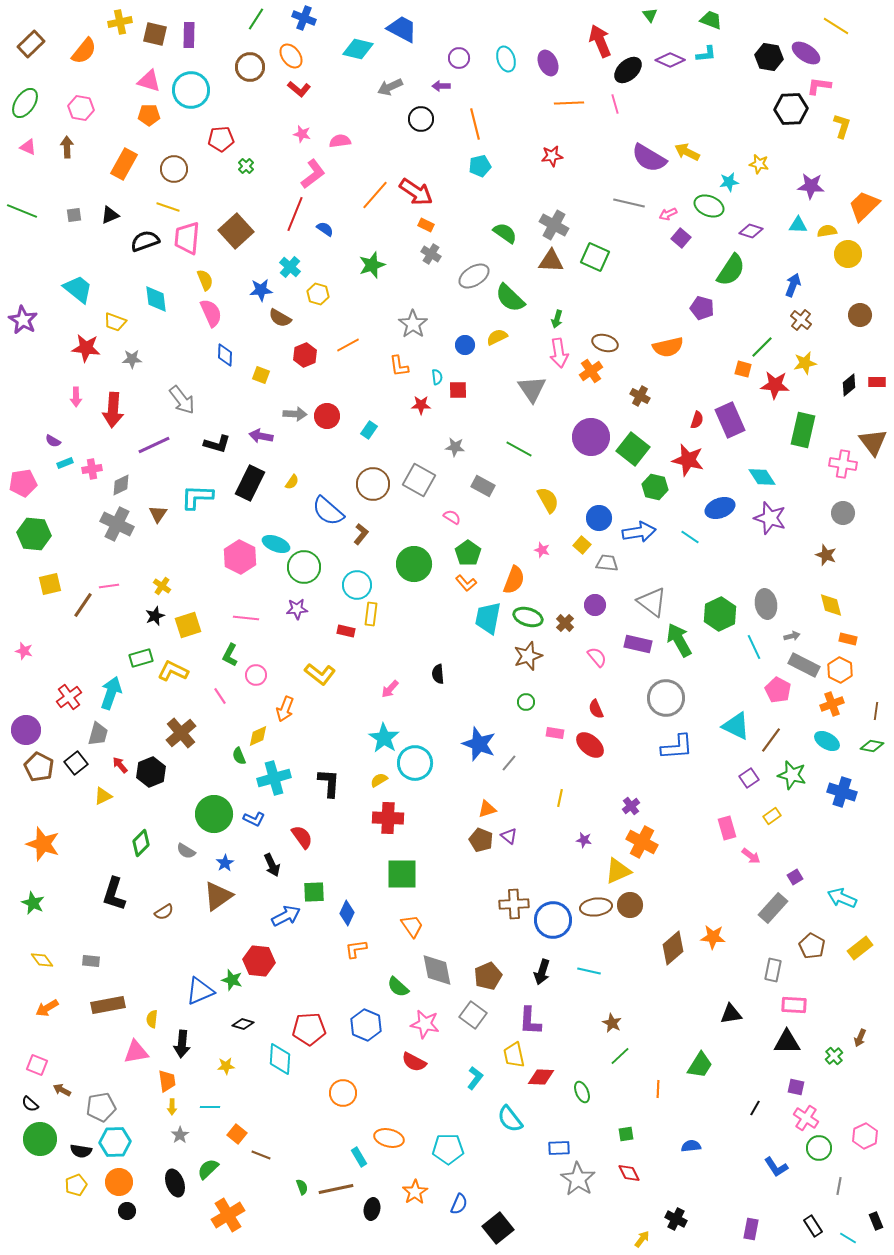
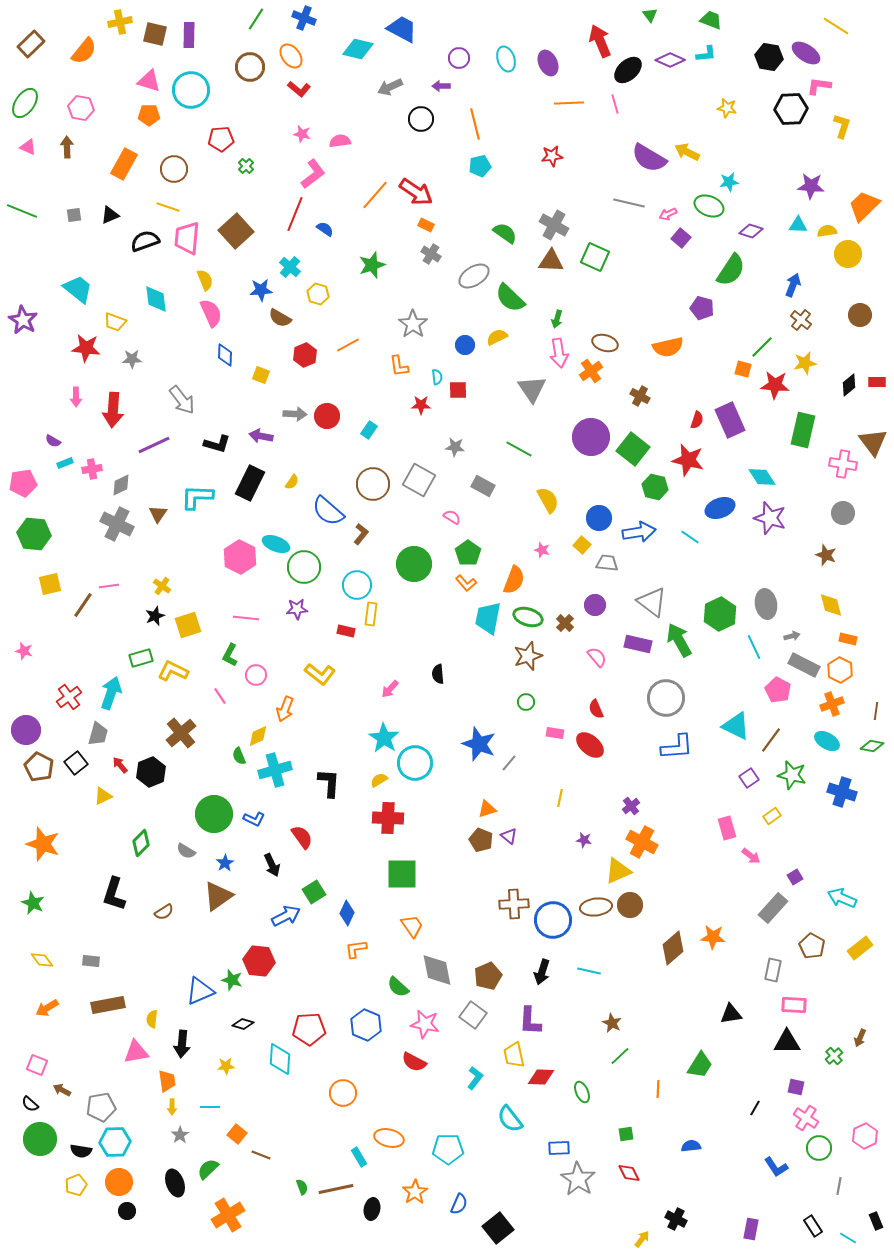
yellow star at (759, 164): moved 32 px left, 56 px up
cyan cross at (274, 778): moved 1 px right, 8 px up
green square at (314, 892): rotated 30 degrees counterclockwise
